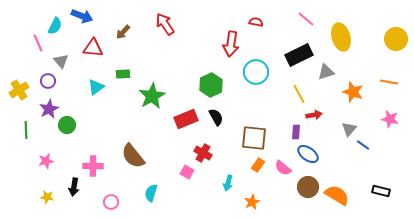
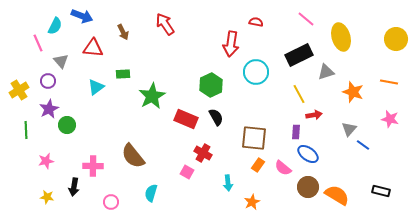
brown arrow at (123, 32): rotated 70 degrees counterclockwise
red rectangle at (186, 119): rotated 45 degrees clockwise
cyan arrow at (228, 183): rotated 21 degrees counterclockwise
